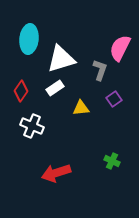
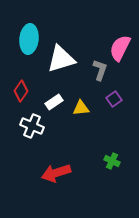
white rectangle: moved 1 px left, 14 px down
